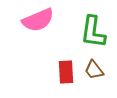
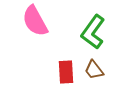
pink semicircle: moved 3 px left, 1 px down; rotated 84 degrees clockwise
green L-shape: rotated 28 degrees clockwise
